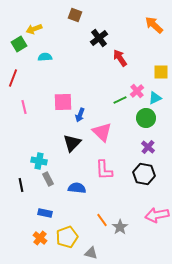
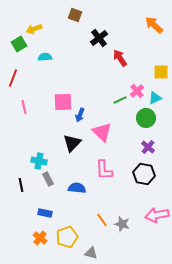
gray star: moved 2 px right, 3 px up; rotated 21 degrees counterclockwise
